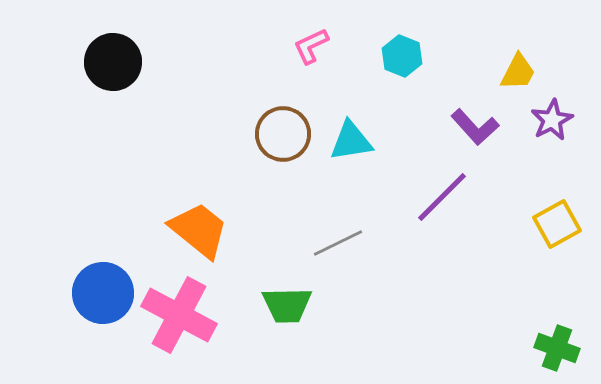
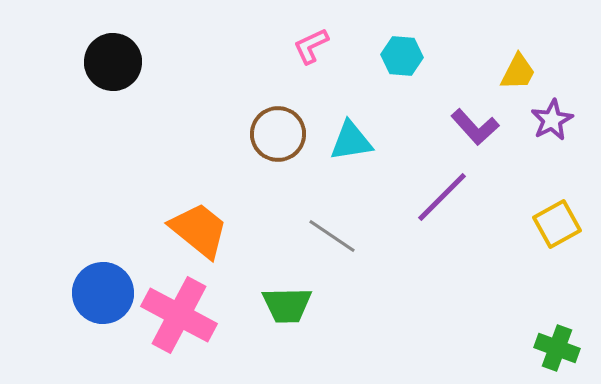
cyan hexagon: rotated 18 degrees counterclockwise
brown circle: moved 5 px left
gray line: moved 6 px left, 7 px up; rotated 60 degrees clockwise
